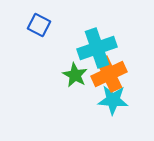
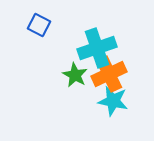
cyan star: moved 1 px down; rotated 8 degrees clockwise
